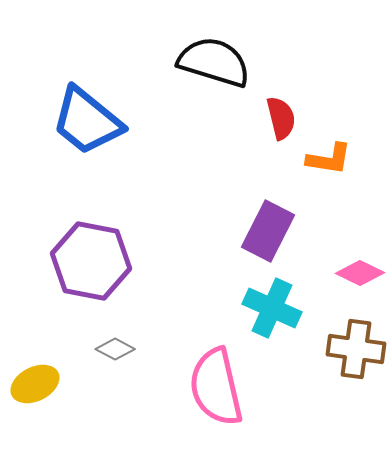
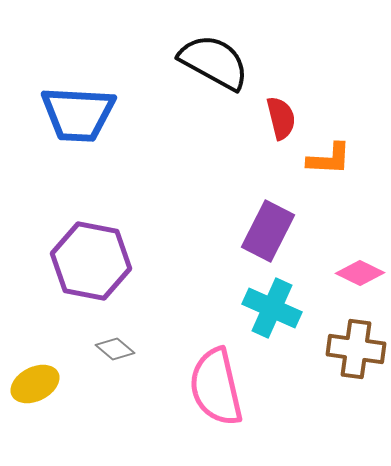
black semicircle: rotated 12 degrees clockwise
blue trapezoid: moved 9 px left, 7 px up; rotated 36 degrees counterclockwise
orange L-shape: rotated 6 degrees counterclockwise
gray diamond: rotated 12 degrees clockwise
